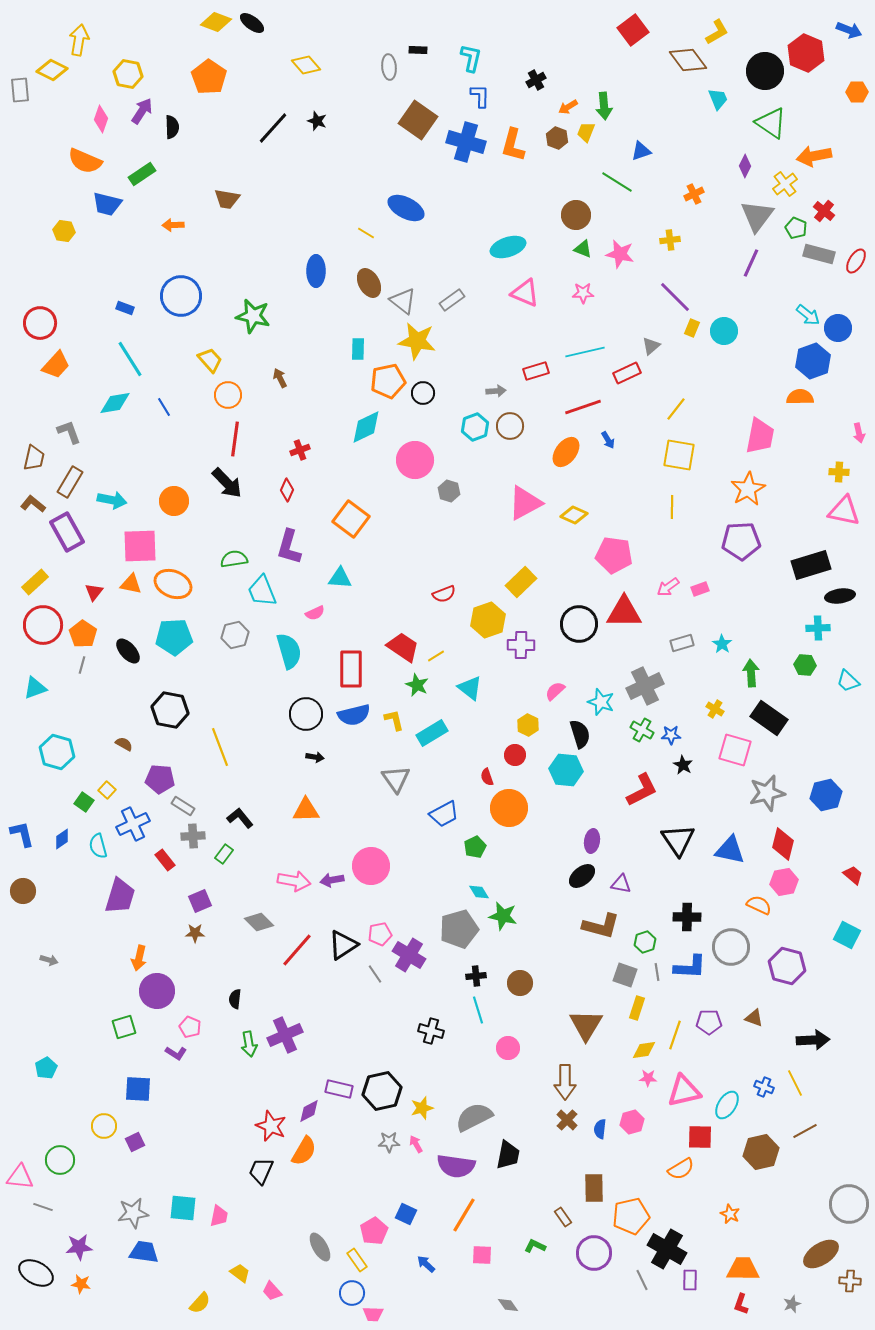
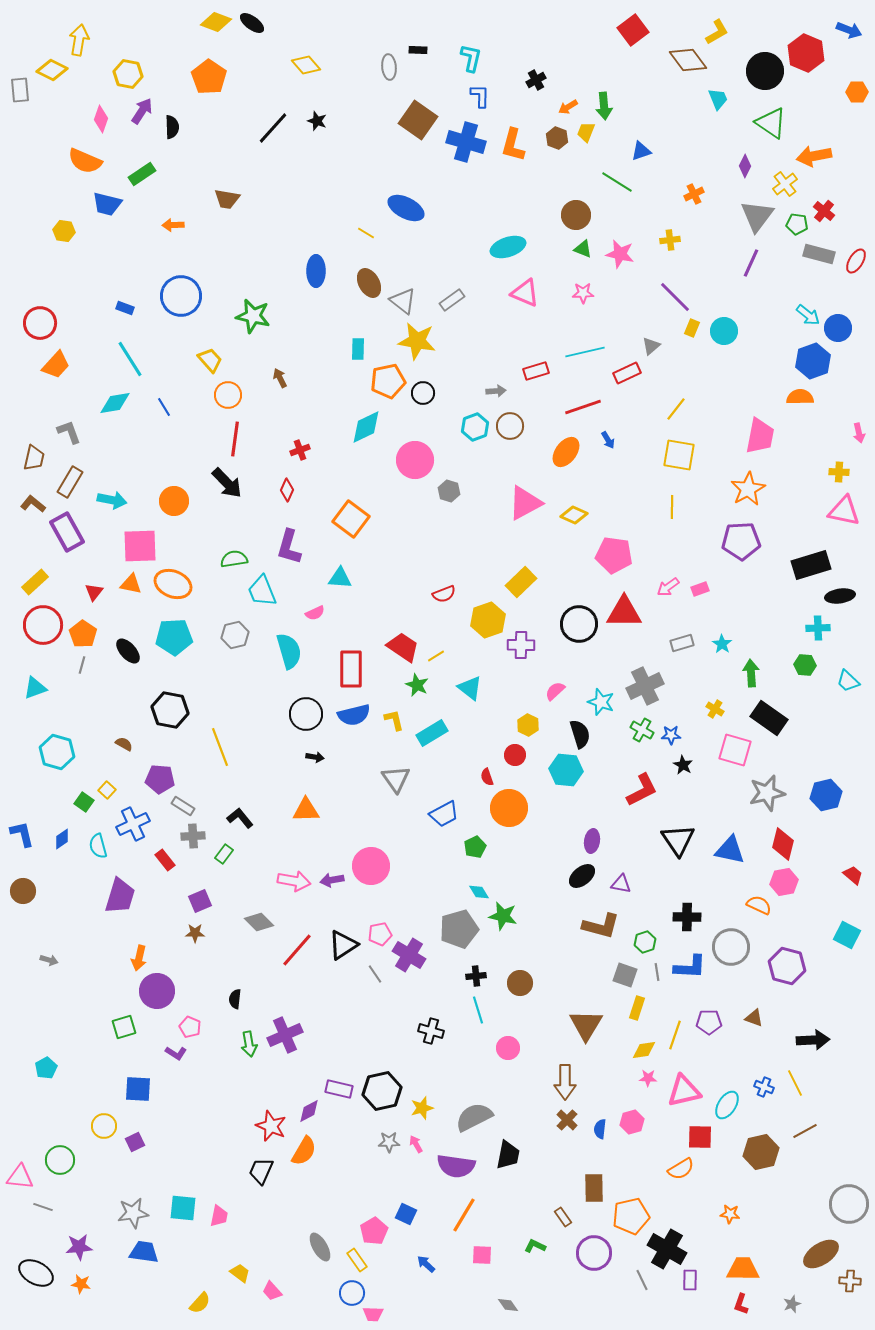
green pentagon at (796, 228): moved 1 px right, 4 px up; rotated 15 degrees counterclockwise
orange star at (730, 1214): rotated 18 degrees counterclockwise
